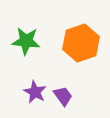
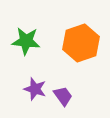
purple star: moved 3 px up; rotated 10 degrees counterclockwise
